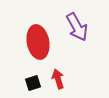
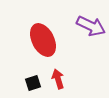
purple arrow: moved 14 px right, 1 px up; rotated 36 degrees counterclockwise
red ellipse: moved 5 px right, 2 px up; rotated 16 degrees counterclockwise
